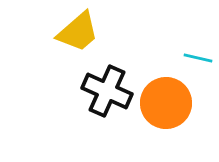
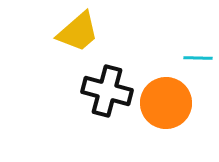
cyan line: rotated 12 degrees counterclockwise
black cross: rotated 9 degrees counterclockwise
